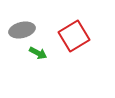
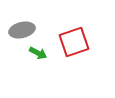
red square: moved 6 px down; rotated 12 degrees clockwise
